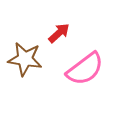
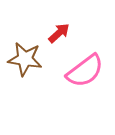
pink semicircle: moved 2 px down
